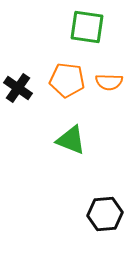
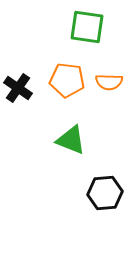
black hexagon: moved 21 px up
